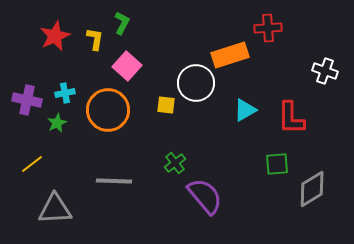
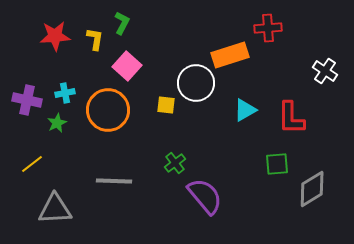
red star: rotated 20 degrees clockwise
white cross: rotated 15 degrees clockwise
